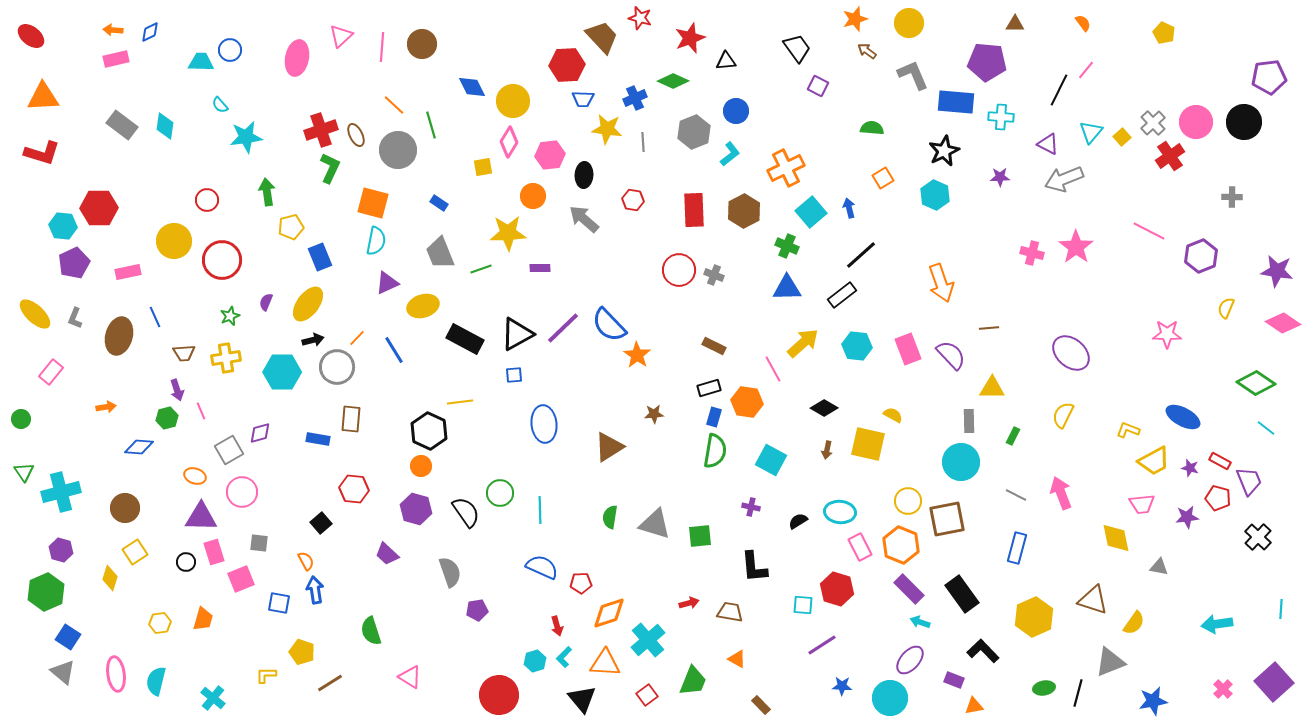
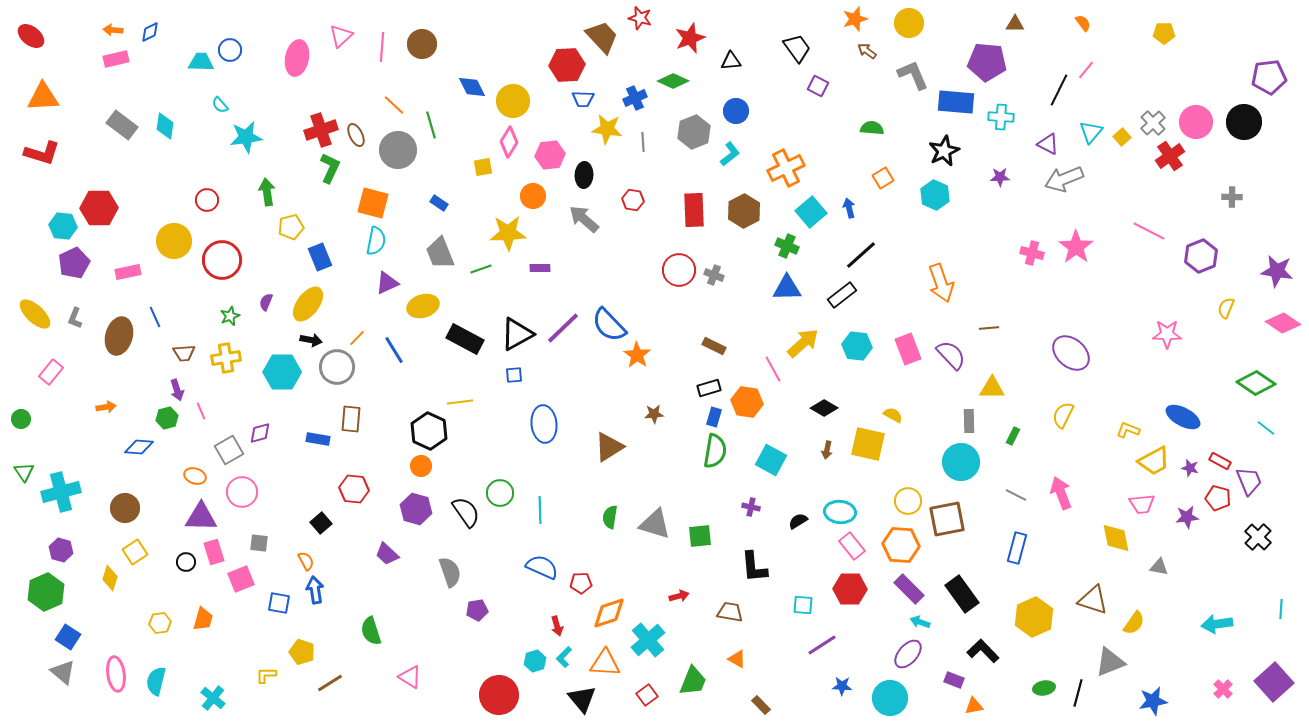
yellow pentagon at (1164, 33): rotated 25 degrees counterclockwise
black triangle at (726, 61): moved 5 px right
black arrow at (313, 340): moved 2 px left; rotated 25 degrees clockwise
orange hexagon at (901, 545): rotated 18 degrees counterclockwise
pink rectangle at (860, 547): moved 8 px left, 1 px up; rotated 12 degrees counterclockwise
red hexagon at (837, 589): moved 13 px right; rotated 16 degrees counterclockwise
red arrow at (689, 603): moved 10 px left, 7 px up
purple ellipse at (910, 660): moved 2 px left, 6 px up
